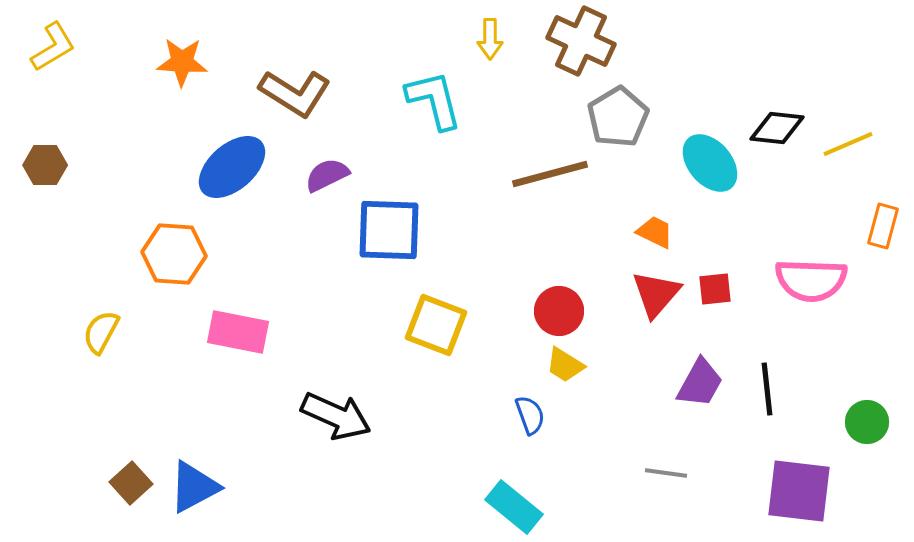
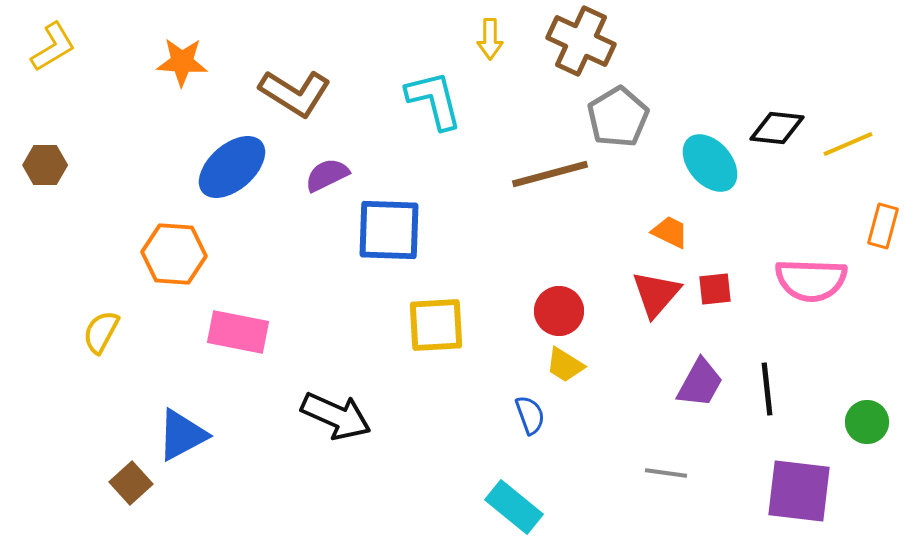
orange trapezoid: moved 15 px right
yellow square: rotated 24 degrees counterclockwise
blue triangle: moved 12 px left, 52 px up
